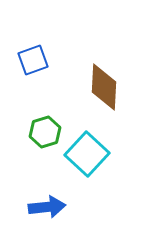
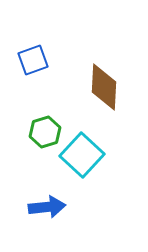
cyan square: moved 5 px left, 1 px down
